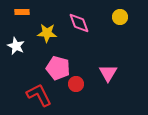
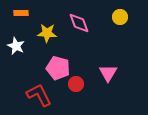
orange rectangle: moved 1 px left, 1 px down
